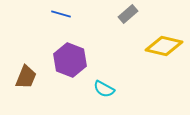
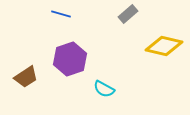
purple hexagon: moved 1 px up; rotated 20 degrees clockwise
brown trapezoid: rotated 35 degrees clockwise
